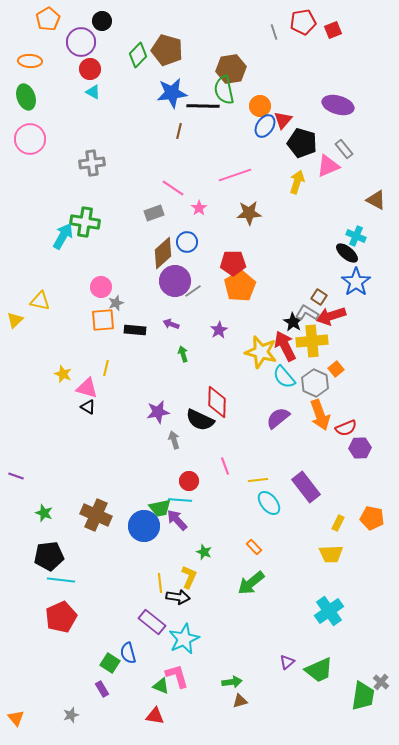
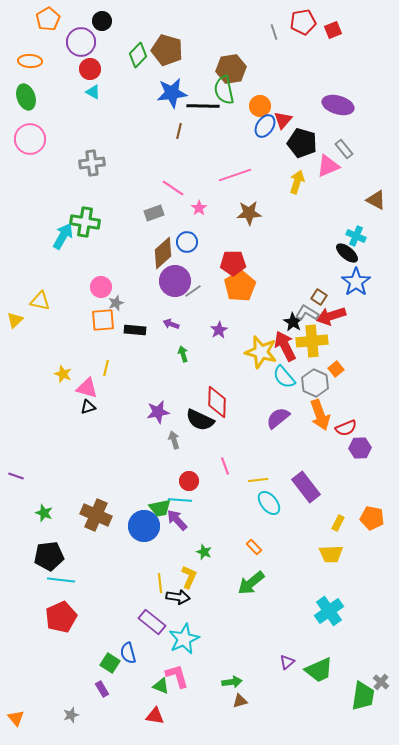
black triangle at (88, 407): rotated 49 degrees counterclockwise
